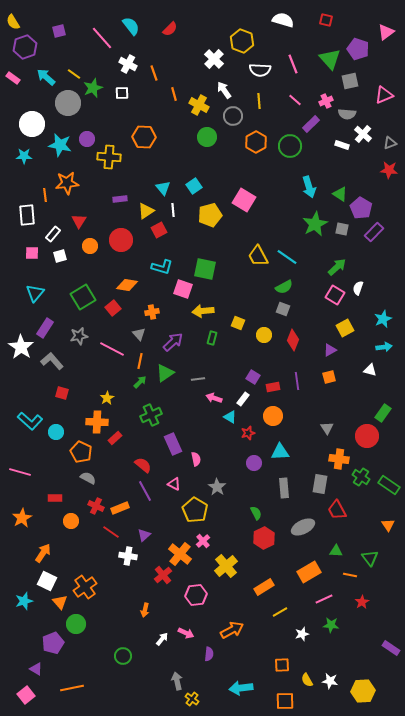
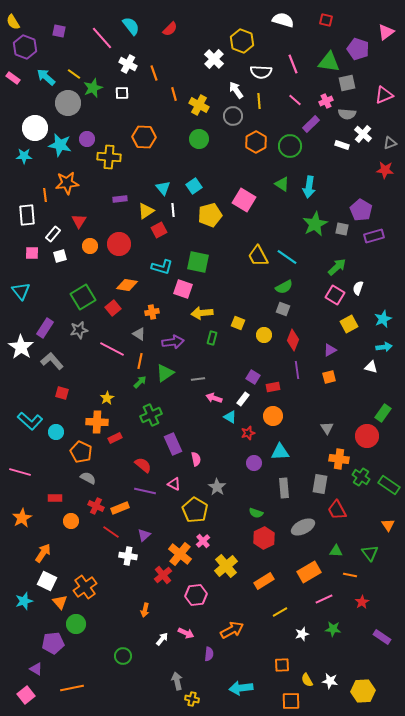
purple square at (59, 31): rotated 24 degrees clockwise
purple hexagon at (25, 47): rotated 20 degrees counterclockwise
green triangle at (330, 59): moved 1 px left, 3 px down; rotated 40 degrees counterclockwise
white semicircle at (260, 70): moved 1 px right, 2 px down
gray square at (350, 81): moved 3 px left, 2 px down
white arrow at (224, 90): moved 12 px right
white circle at (32, 124): moved 3 px right, 4 px down
green circle at (207, 137): moved 8 px left, 2 px down
red star at (389, 170): moved 4 px left
cyan arrow at (309, 187): rotated 25 degrees clockwise
green triangle at (340, 194): moved 58 px left, 10 px up
purple pentagon at (361, 208): moved 2 px down
purple rectangle at (374, 232): moved 4 px down; rotated 30 degrees clockwise
red circle at (121, 240): moved 2 px left, 4 px down
green square at (205, 269): moved 7 px left, 7 px up
cyan triangle at (35, 293): moved 14 px left, 2 px up; rotated 18 degrees counterclockwise
yellow arrow at (203, 311): moved 1 px left, 2 px down
yellow square at (345, 328): moved 4 px right, 4 px up
gray triangle at (139, 334): rotated 16 degrees counterclockwise
gray star at (79, 336): moved 6 px up
purple arrow at (173, 342): rotated 35 degrees clockwise
white triangle at (370, 370): moved 1 px right, 3 px up
purple line at (297, 381): moved 11 px up
red rectangle at (115, 438): rotated 16 degrees clockwise
purple line at (145, 491): rotated 50 degrees counterclockwise
green semicircle at (256, 513): rotated 136 degrees clockwise
green triangle at (370, 558): moved 5 px up
orange rectangle at (264, 587): moved 6 px up
green star at (331, 625): moved 2 px right, 4 px down
purple pentagon at (53, 643): rotated 15 degrees clockwise
purple rectangle at (391, 648): moved 9 px left, 11 px up
yellow cross at (192, 699): rotated 24 degrees counterclockwise
orange square at (285, 701): moved 6 px right
